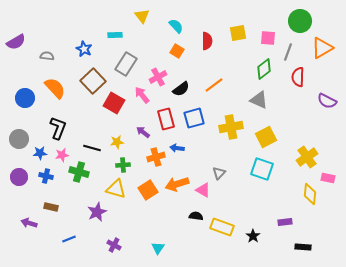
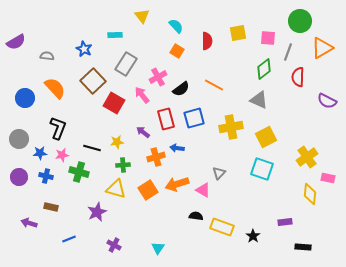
orange line at (214, 85): rotated 66 degrees clockwise
